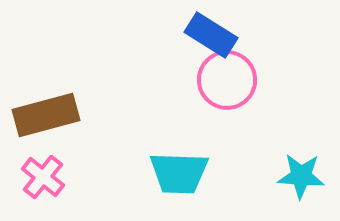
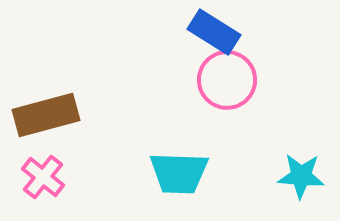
blue rectangle: moved 3 px right, 3 px up
